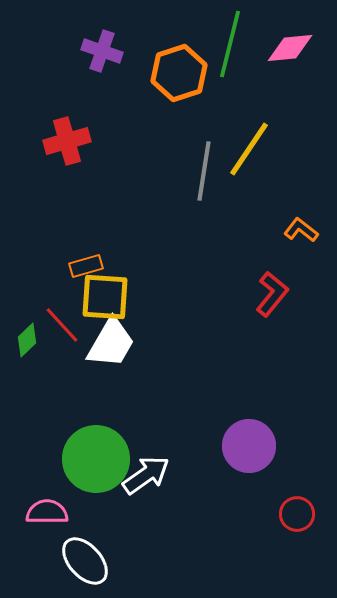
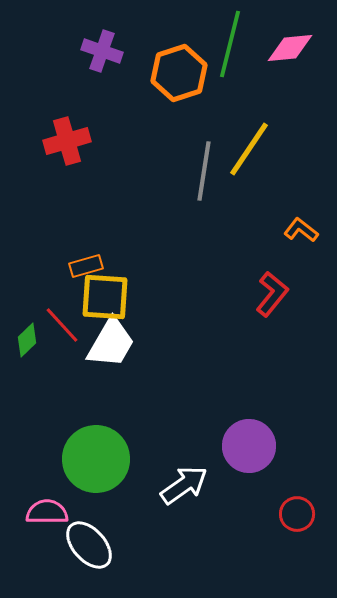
white arrow: moved 38 px right, 10 px down
white ellipse: moved 4 px right, 16 px up
